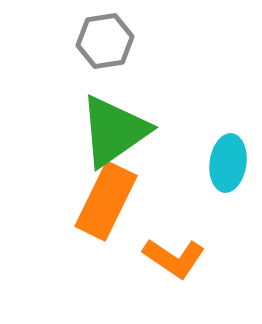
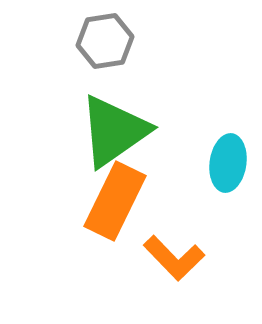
orange rectangle: moved 9 px right
orange L-shape: rotated 12 degrees clockwise
